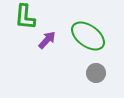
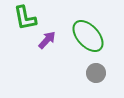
green L-shape: moved 1 px down; rotated 16 degrees counterclockwise
green ellipse: rotated 12 degrees clockwise
